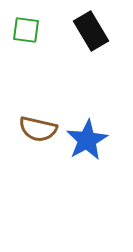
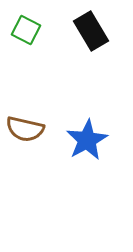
green square: rotated 20 degrees clockwise
brown semicircle: moved 13 px left
